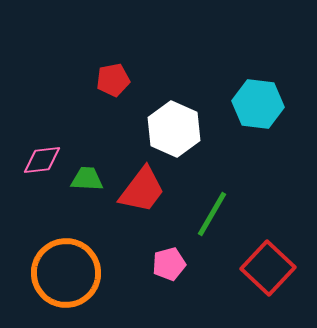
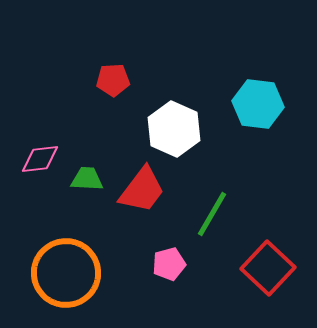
red pentagon: rotated 8 degrees clockwise
pink diamond: moved 2 px left, 1 px up
